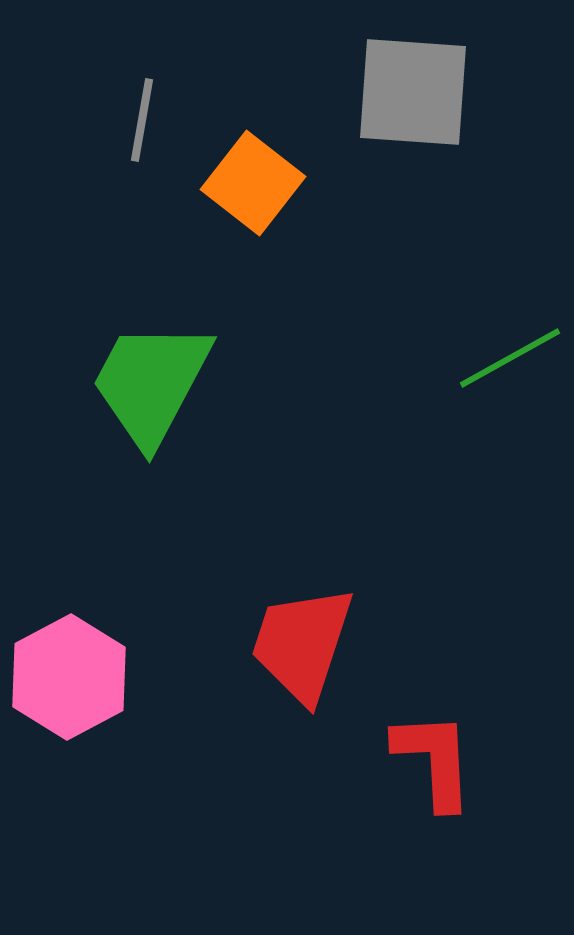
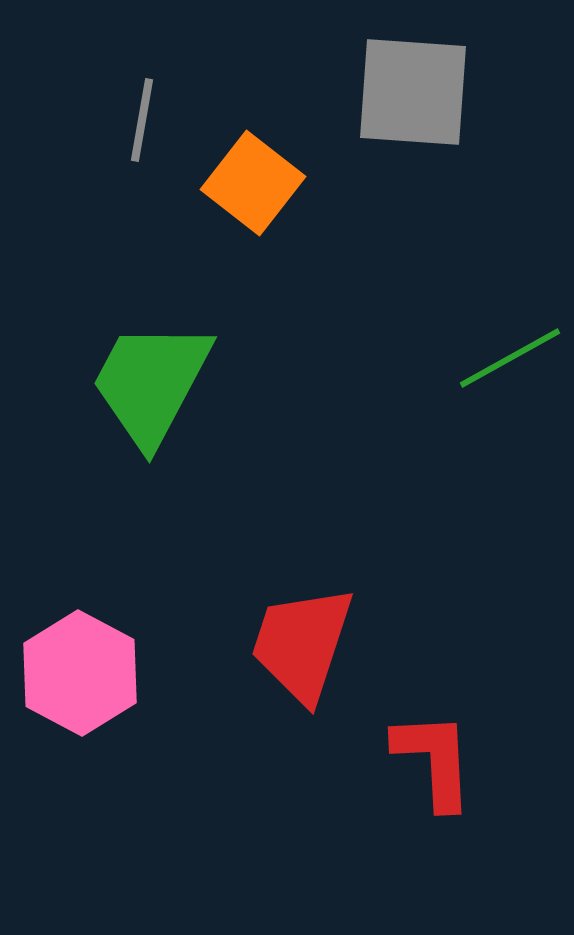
pink hexagon: moved 11 px right, 4 px up; rotated 4 degrees counterclockwise
